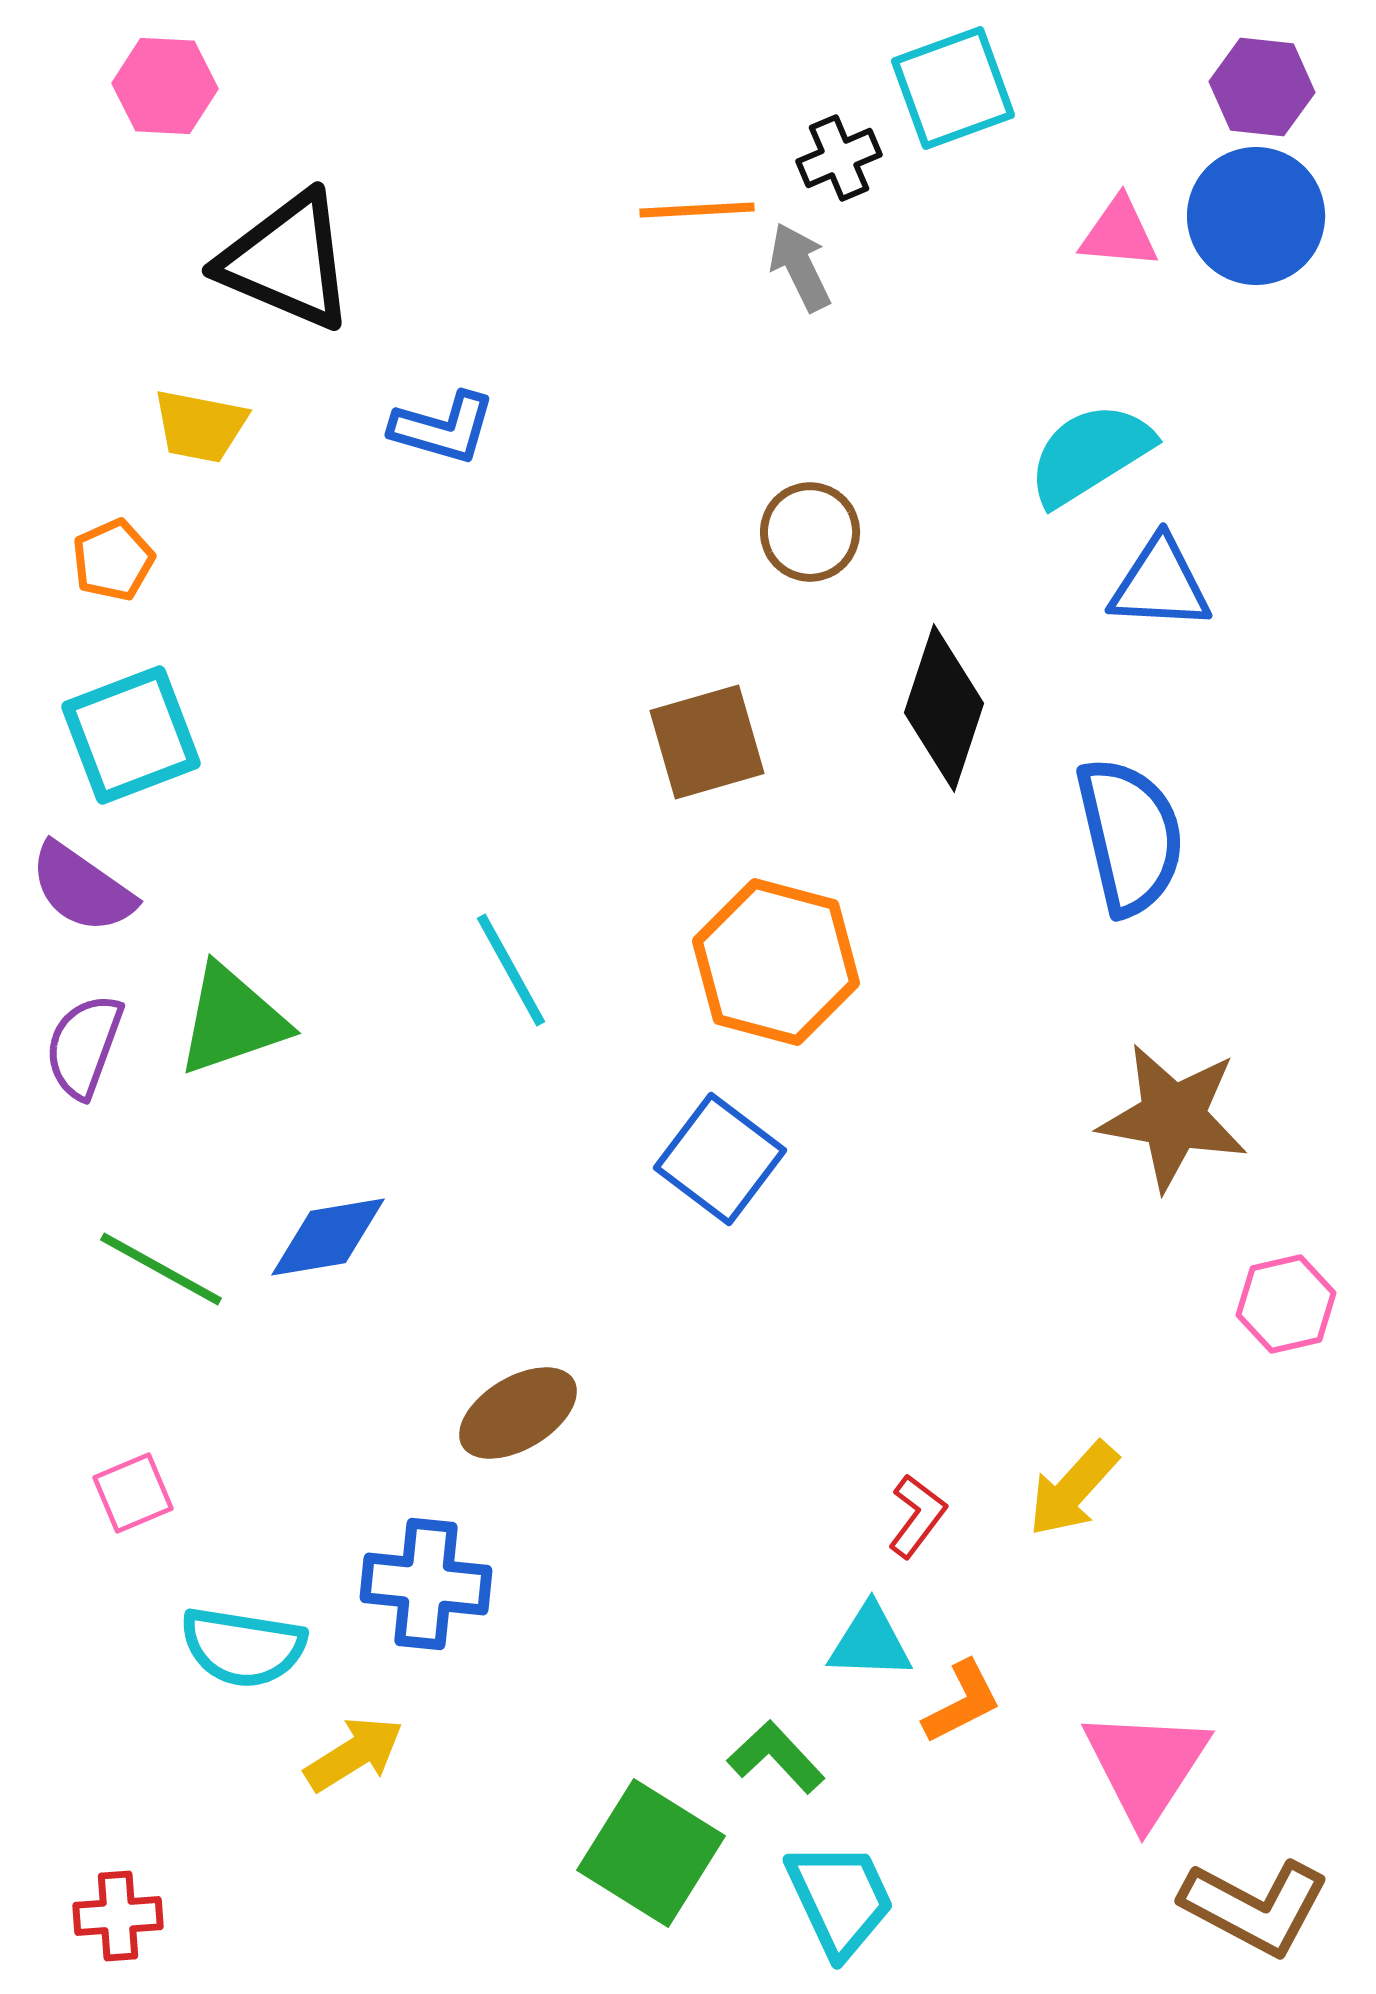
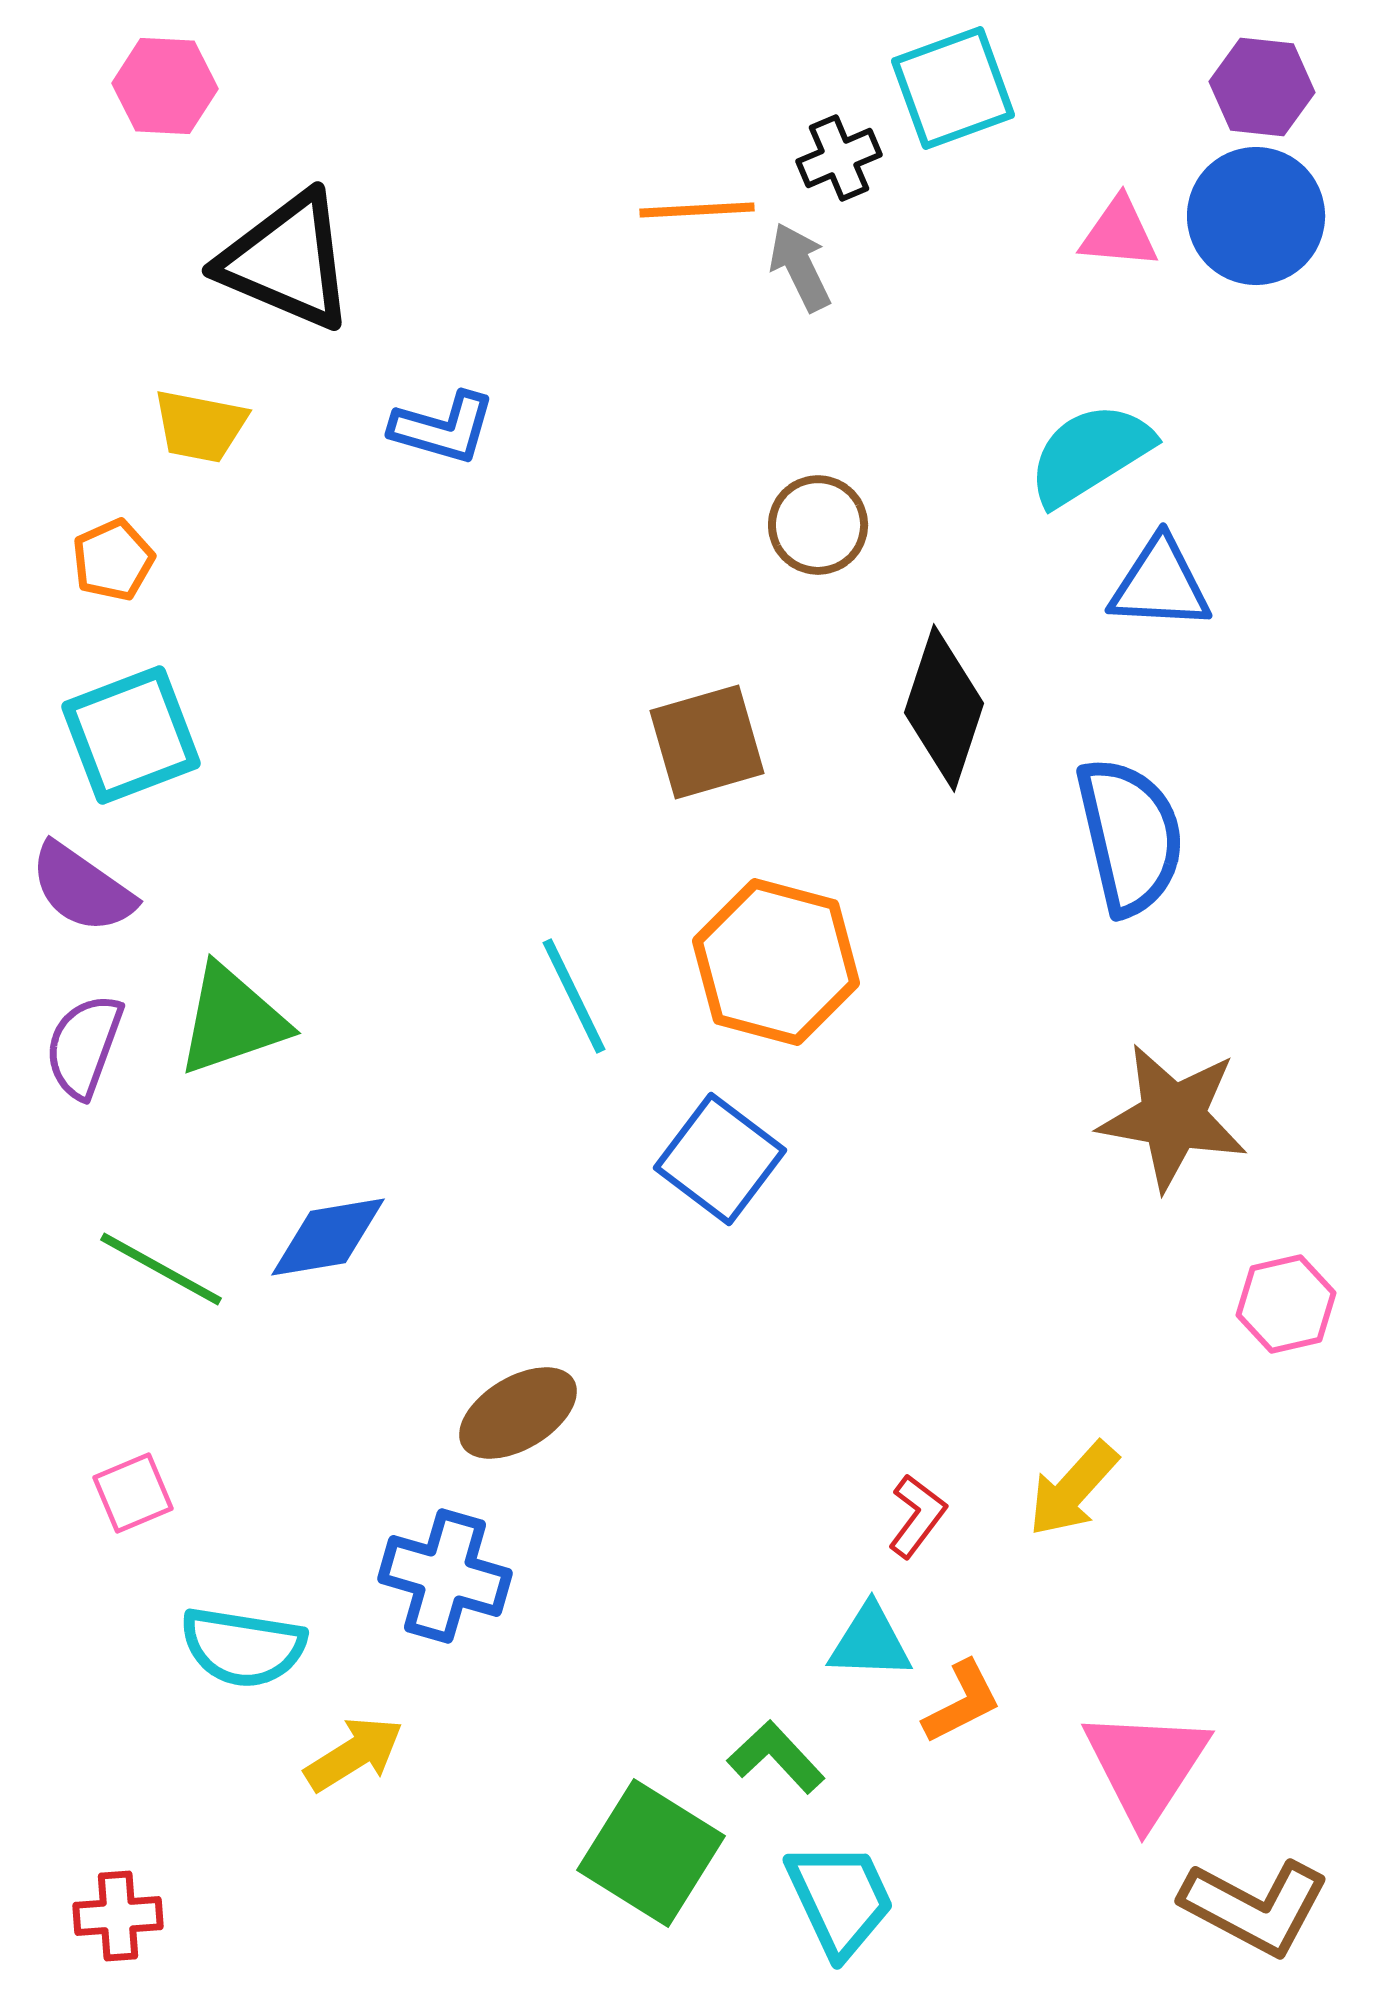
brown circle at (810, 532): moved 8 px right, 7 px up
cyan line at (511, 970): moved 63 px right, 26 px down; rotated 3 degrees clockwise
blue cross at (426, 1584): moved 19 px right, 8 px up; rotated 10 degrees clockwise
